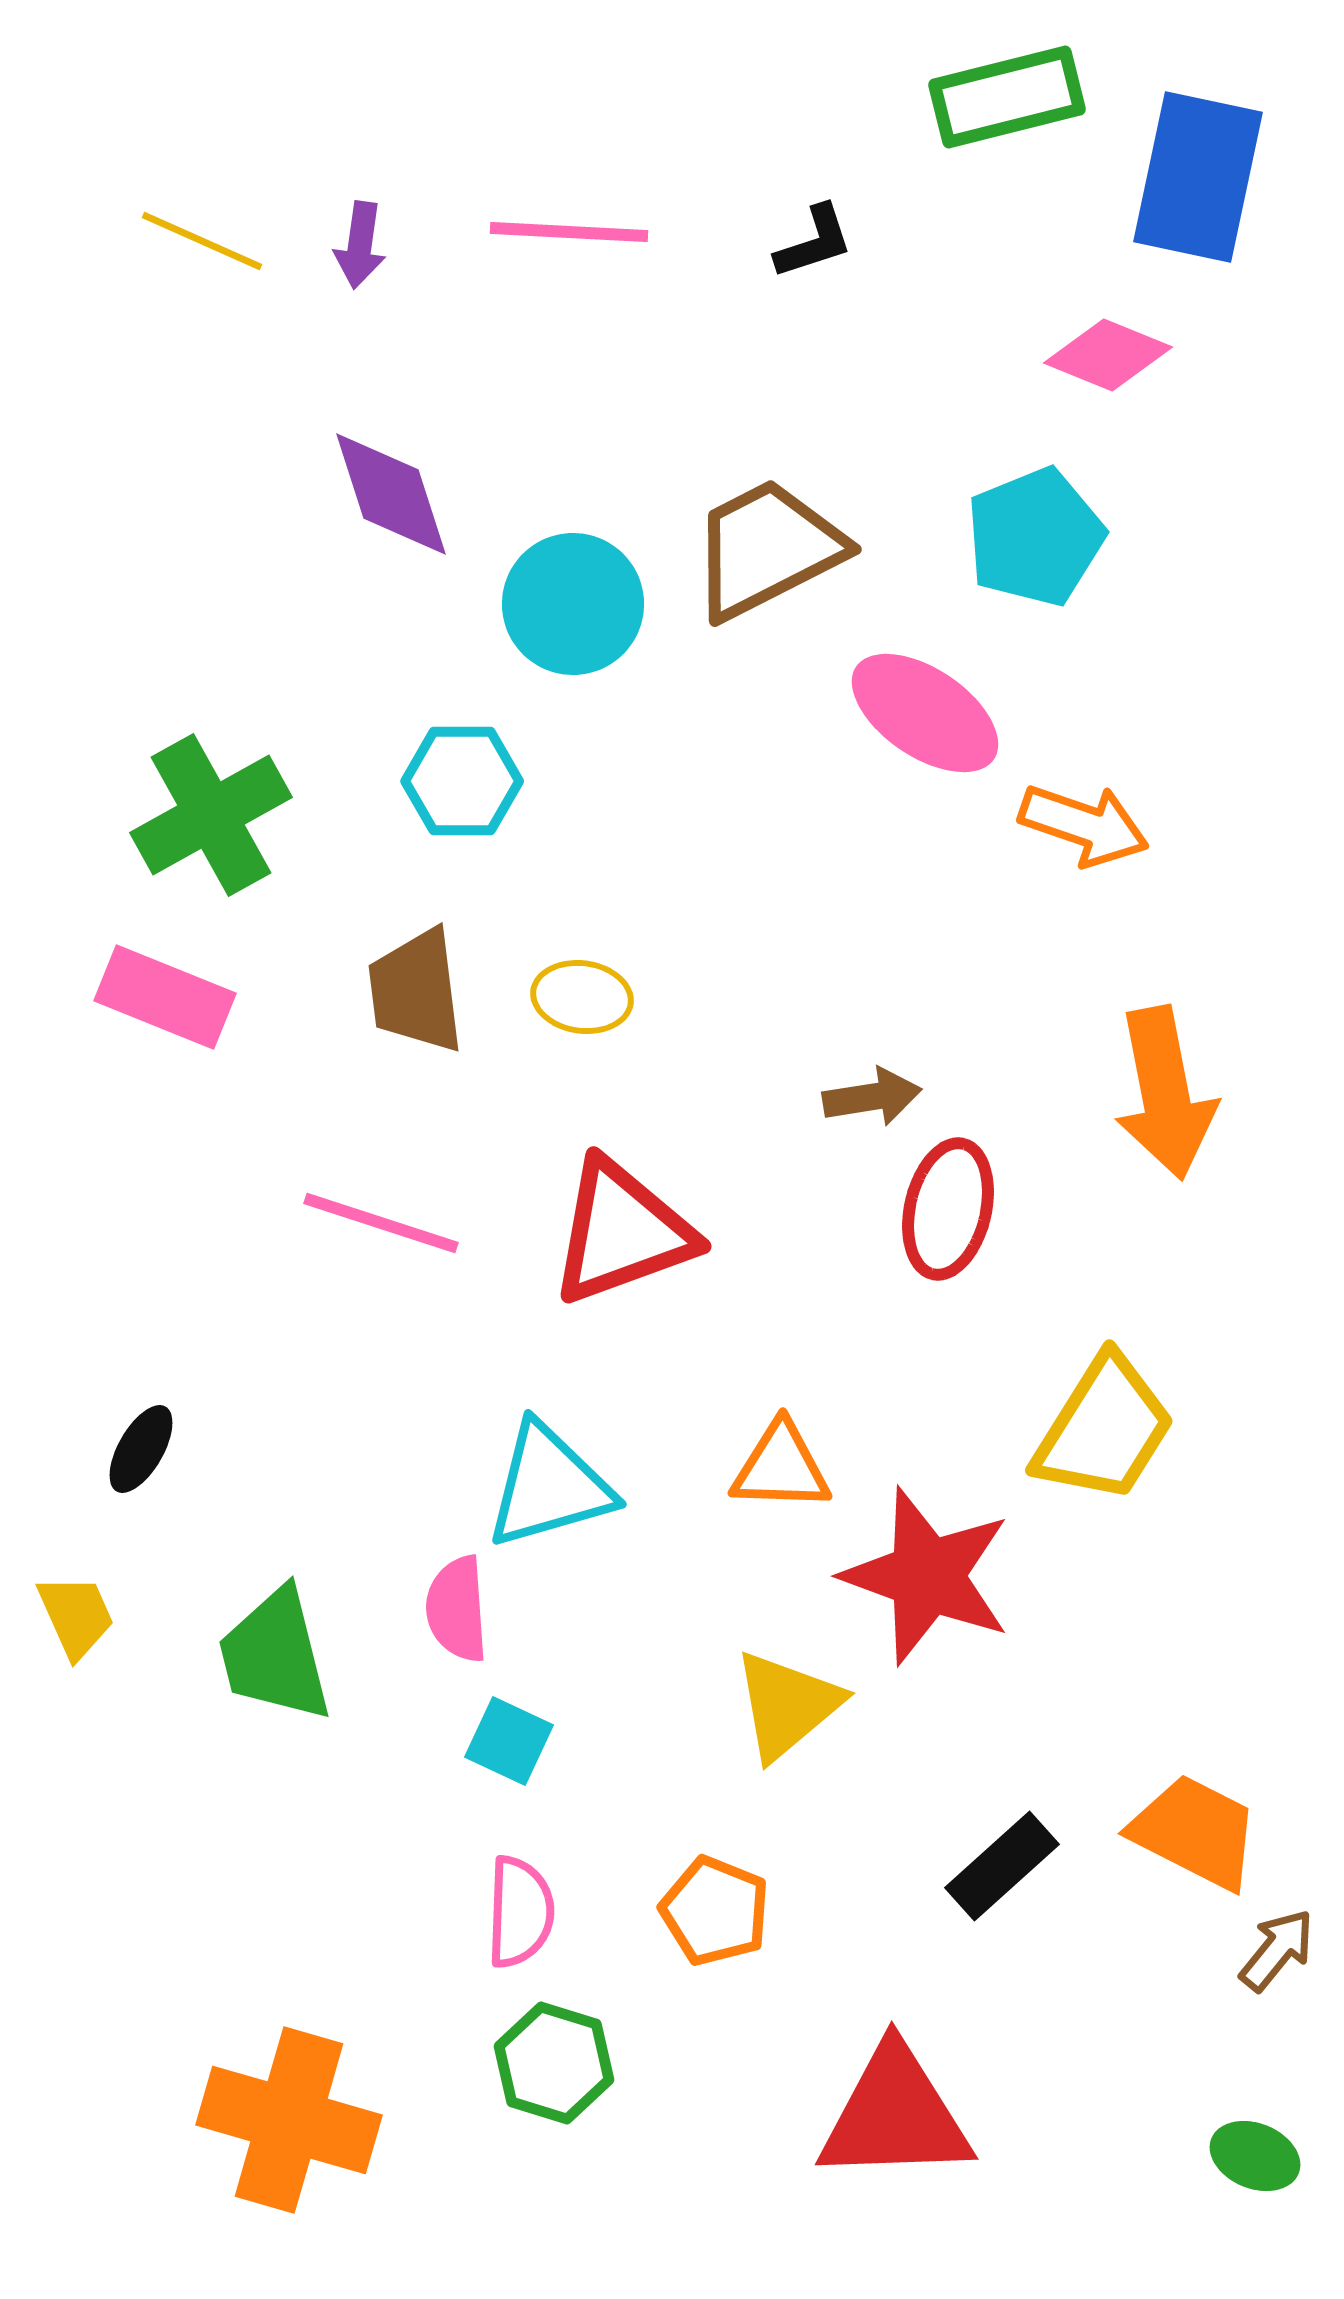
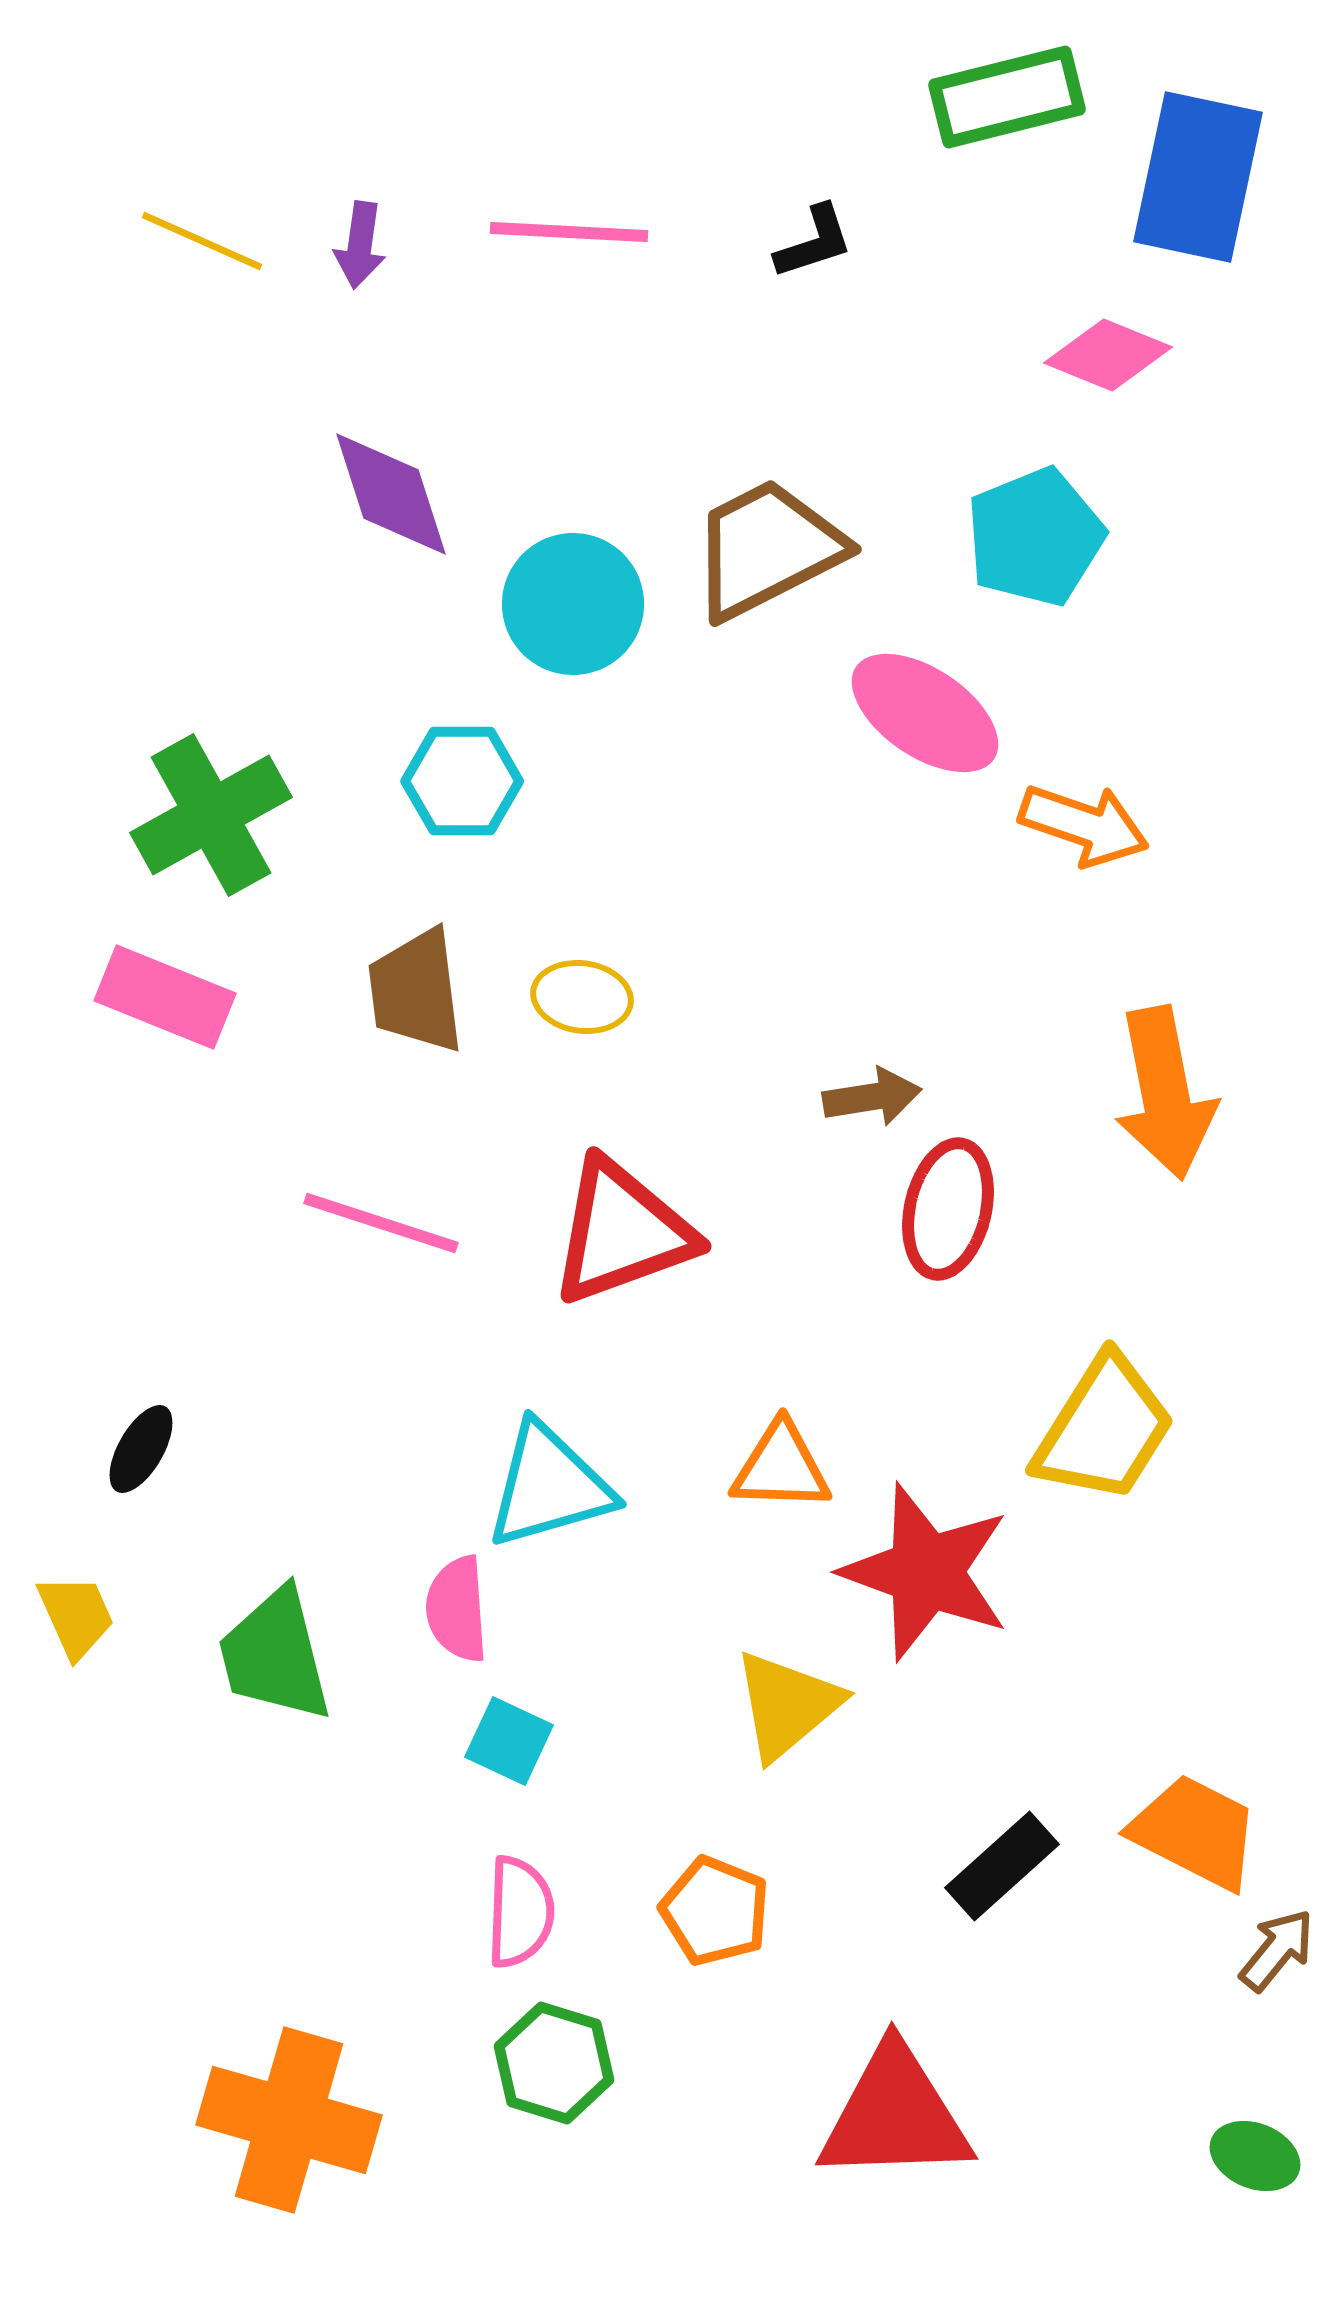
red star at (927, 1576): moved 1 px left, 4 px up
